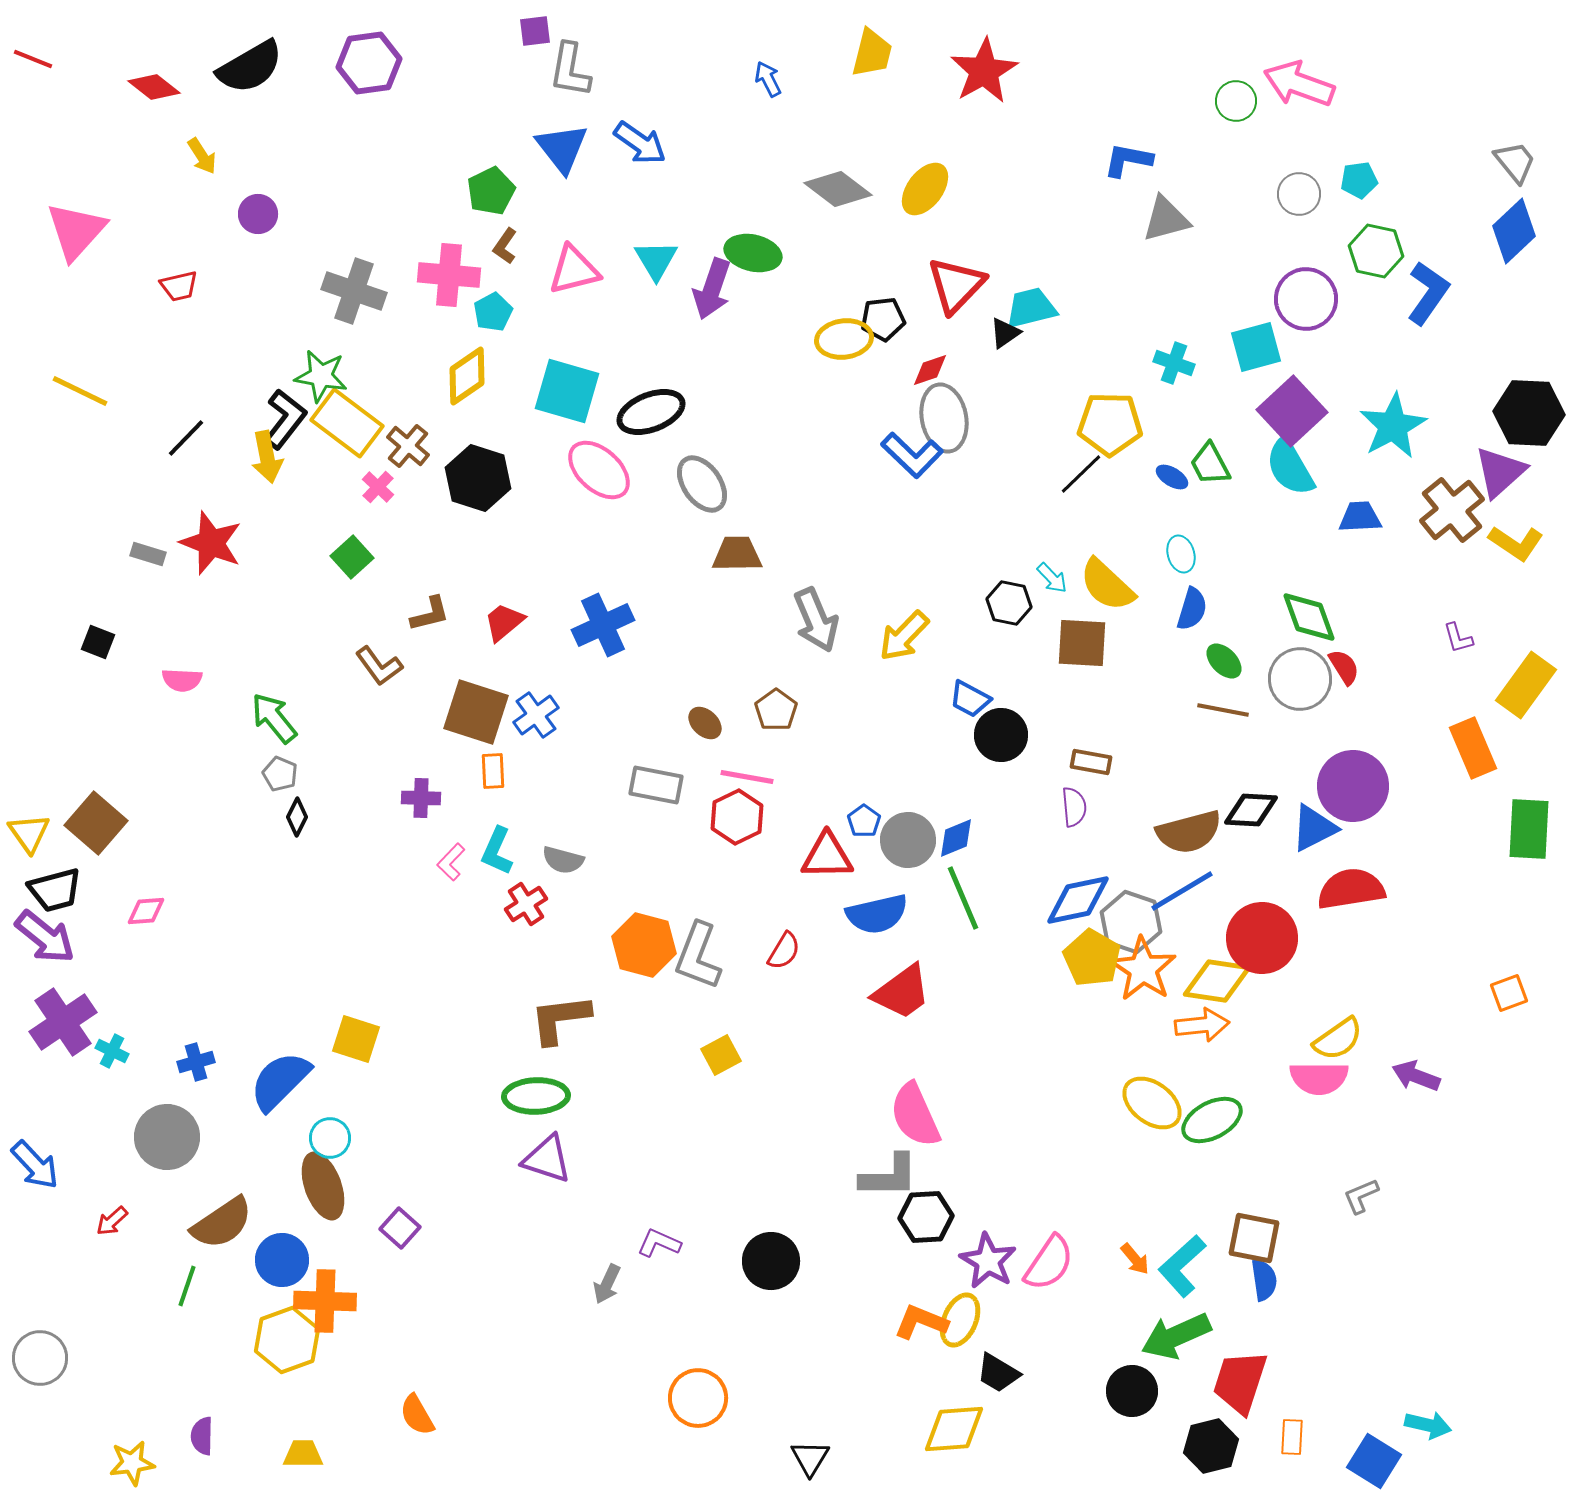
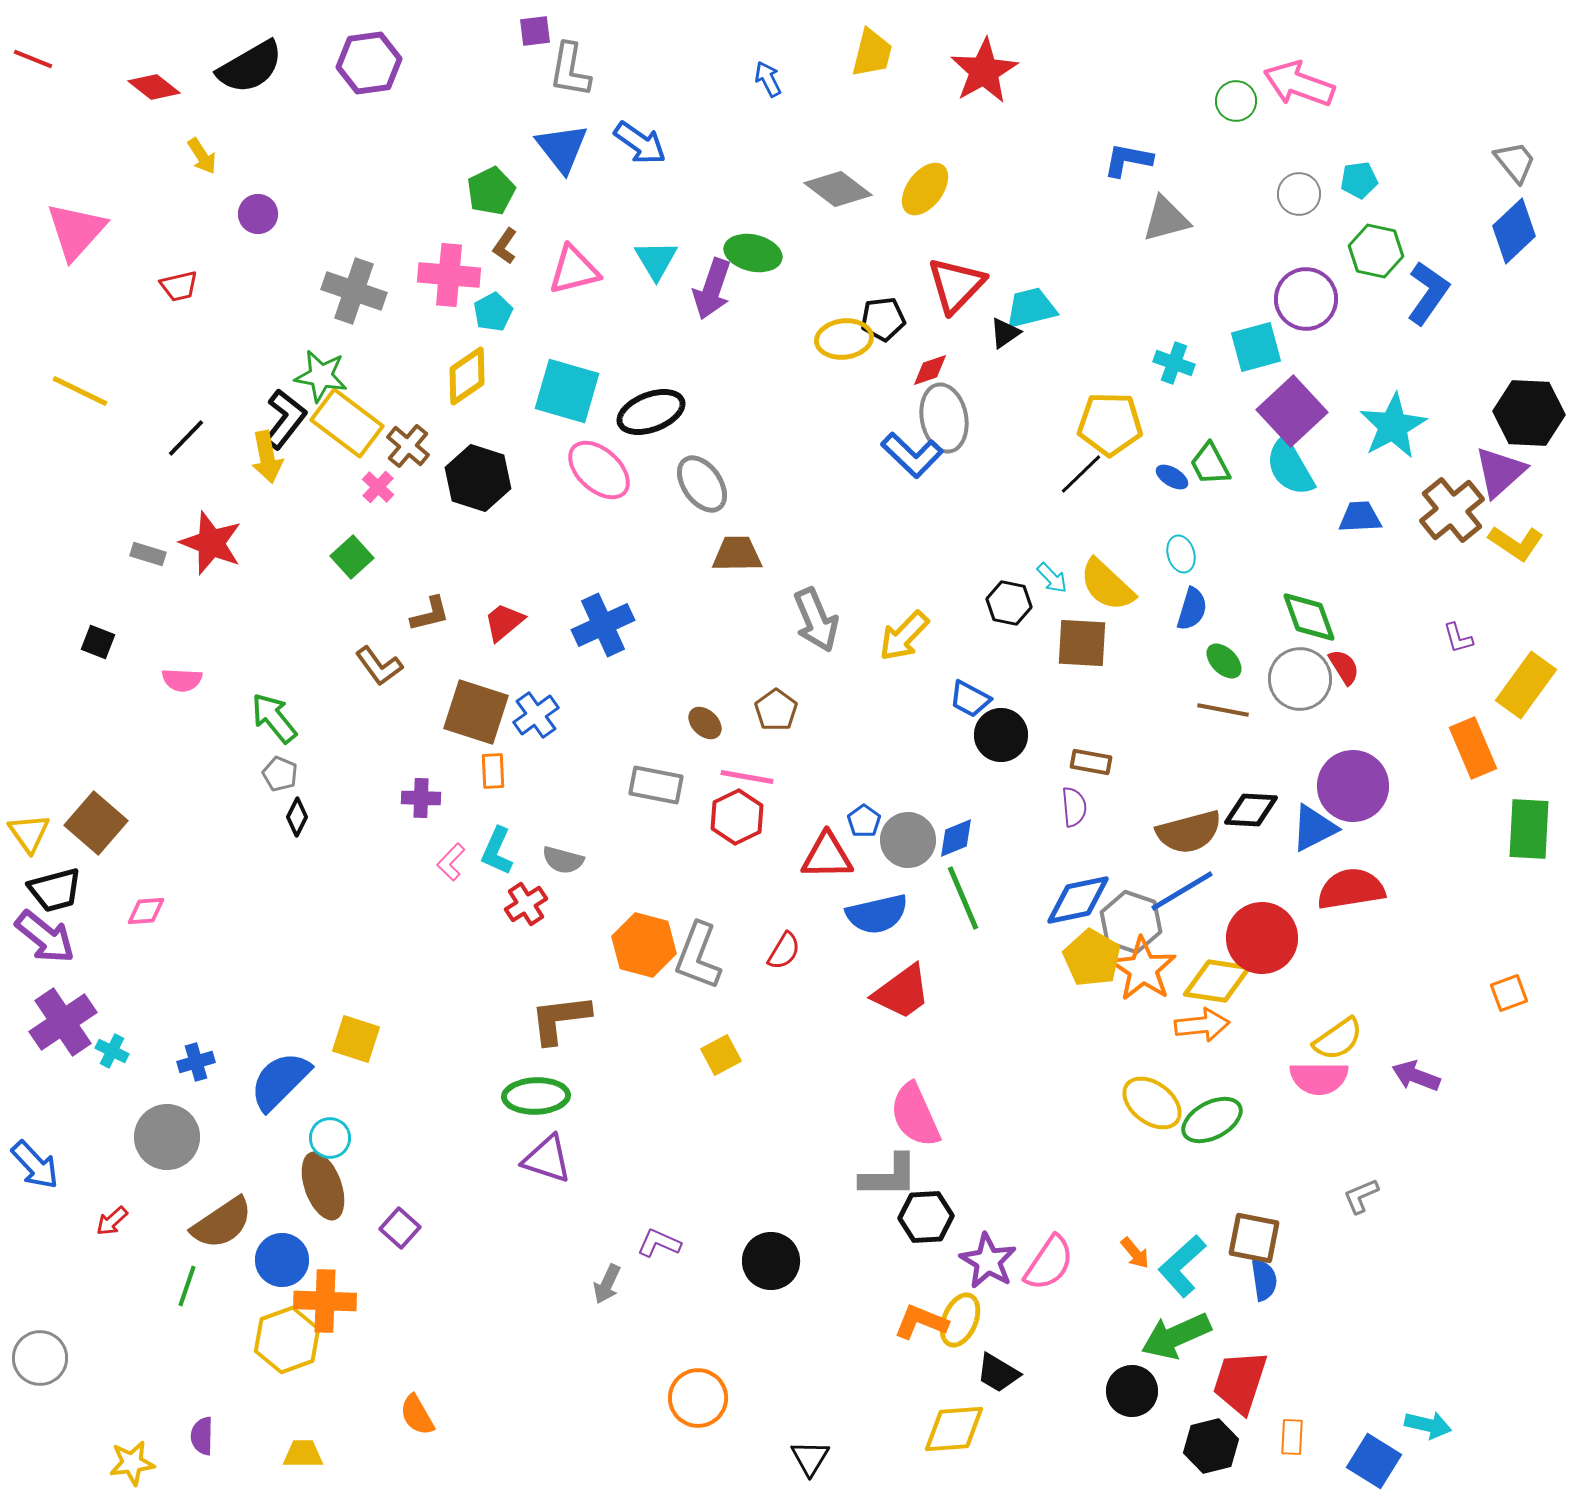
orange arrow at (1135, 1259): moved 6 px up
